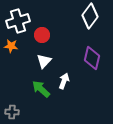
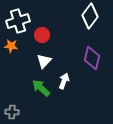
green arrow: moved 1 px up
